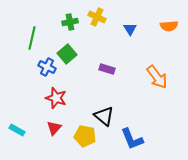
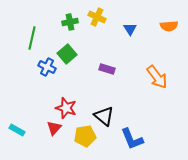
red star: moved 10 px right, 10 px down
yellow pentagon: rotated 20 degrees counterclockwise
